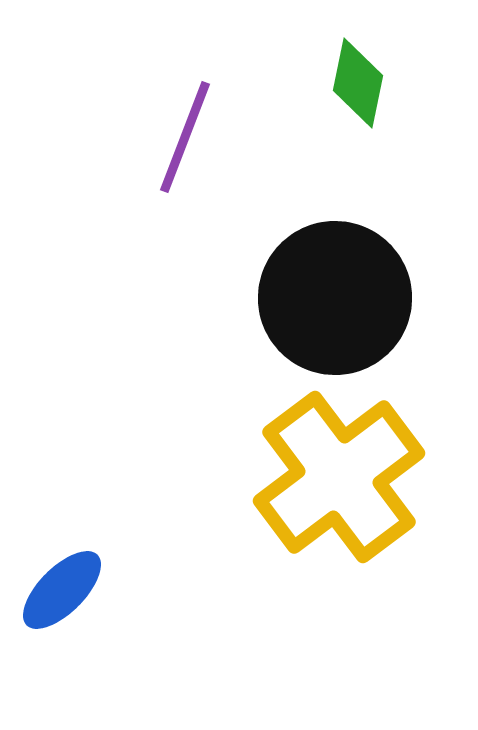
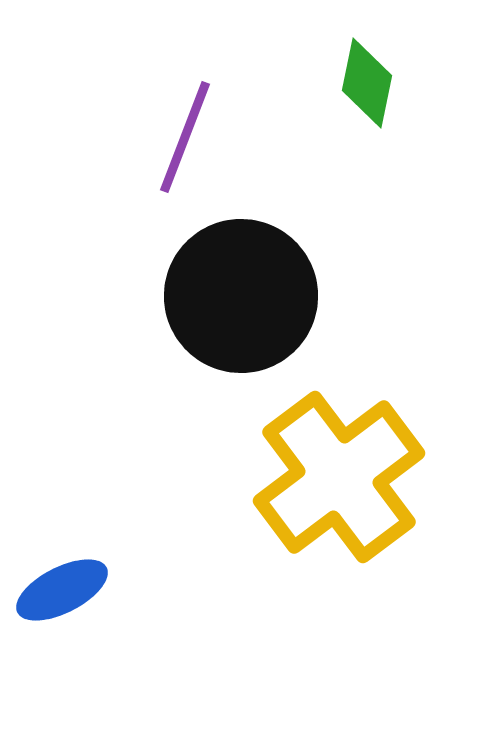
green diamond: moved 9 px right
black circle: moved 94 px left, 2 px up
blue ellipse: rotated 18 degrees clockwise
